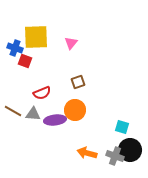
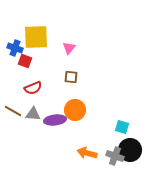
pink triangle: moved 2 px left, 5 px down
brown square: moved 7 px left, 5 px up; rotated 24 degrees clockwise
red semicircle: moved 9 px left, 5 px up
